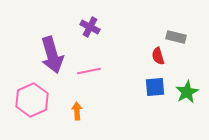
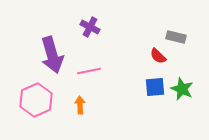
red semicircle: rotated 30 degrees counterclockwise
green star: moved 5 px left, 3 px up; rotated 20 degrees counterclockwise
pink hexagon: moved 4 px right
orange arrow: moved 3 px right, 6 px up
